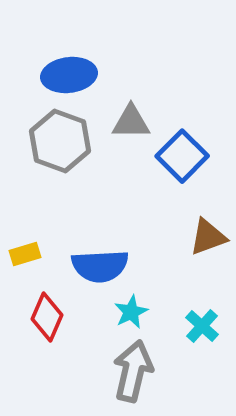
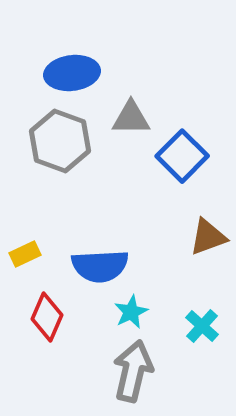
blue ellipse: moved 3 px right, 2 px up
gray triangle: moved 4 px up
yellow rectangle: rotated 8 degrees counterclockwise
